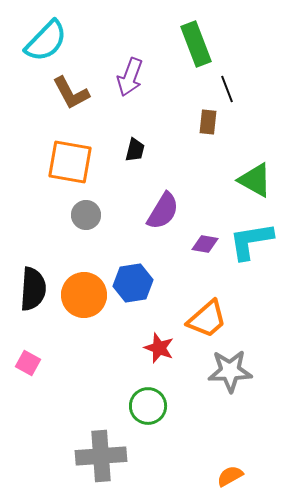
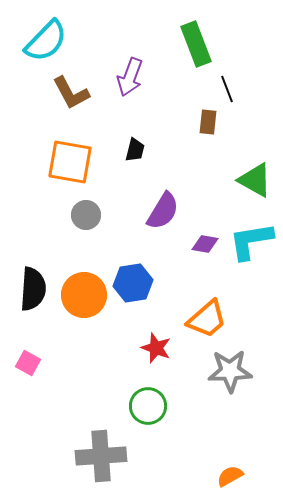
red star: moved 3 px left
